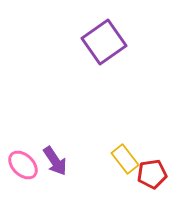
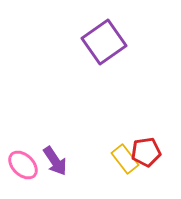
red pentagon: moved 6 px left, 22 px up
